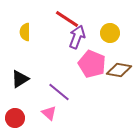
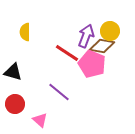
red line: moved 34 px down
yellow circle: moved 2 px up
purple arrow: moved 9 px right, 1 px up
brown diamond: moved 17 px left, 24 px up
black triangle: moved 7 px left, 7 px up; rotated 48 degrees clockwise
pink triangle: moved 9 px left, 7 px down
red circle: moved 14 px up
